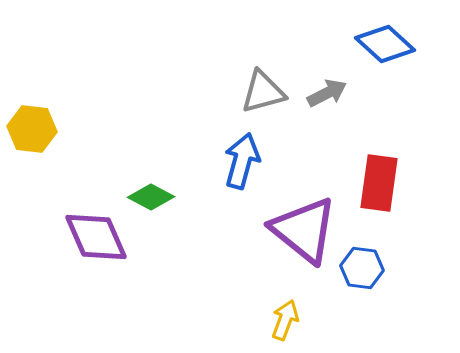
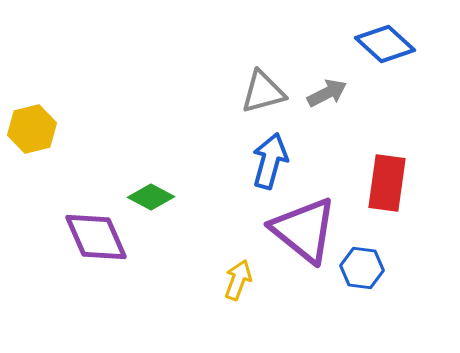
yellow hexagon: rotated 21 degrees counterclockwise
blue arrow: moved 28 px right
red rectangle: moved 8 px right
yellow arrow: moved 47 px left, 40 px up
